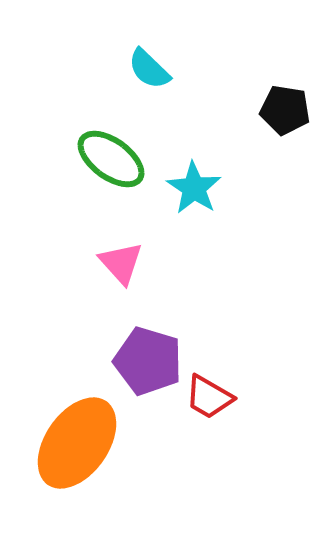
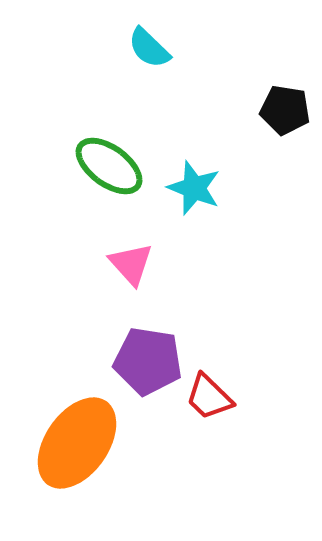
cyan semicircle: moved 21 px up
green ellipse: moved 2 px left, 7 px down
cyan star: rotated 12 degrees counterclockwise
pink triangle: moved 10 px right, 1 px down
purple pentagon: rotated 8 degrees counterclockwise
red trapezoid: rotated 14 degrees clockwise
